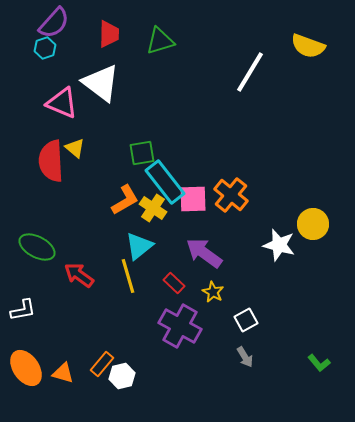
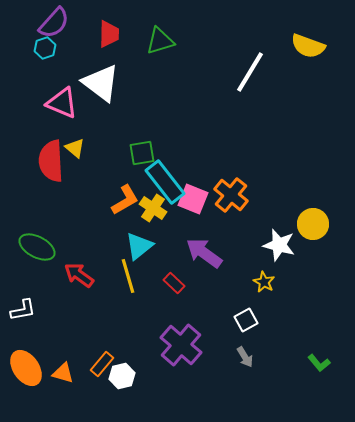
pink square: rotated 24 degrees clockwise
yellow star: moved 51 px right, 10 px up
purple cross: moved 1 px right, 19 px down; rotated 12 degrees clockwise
